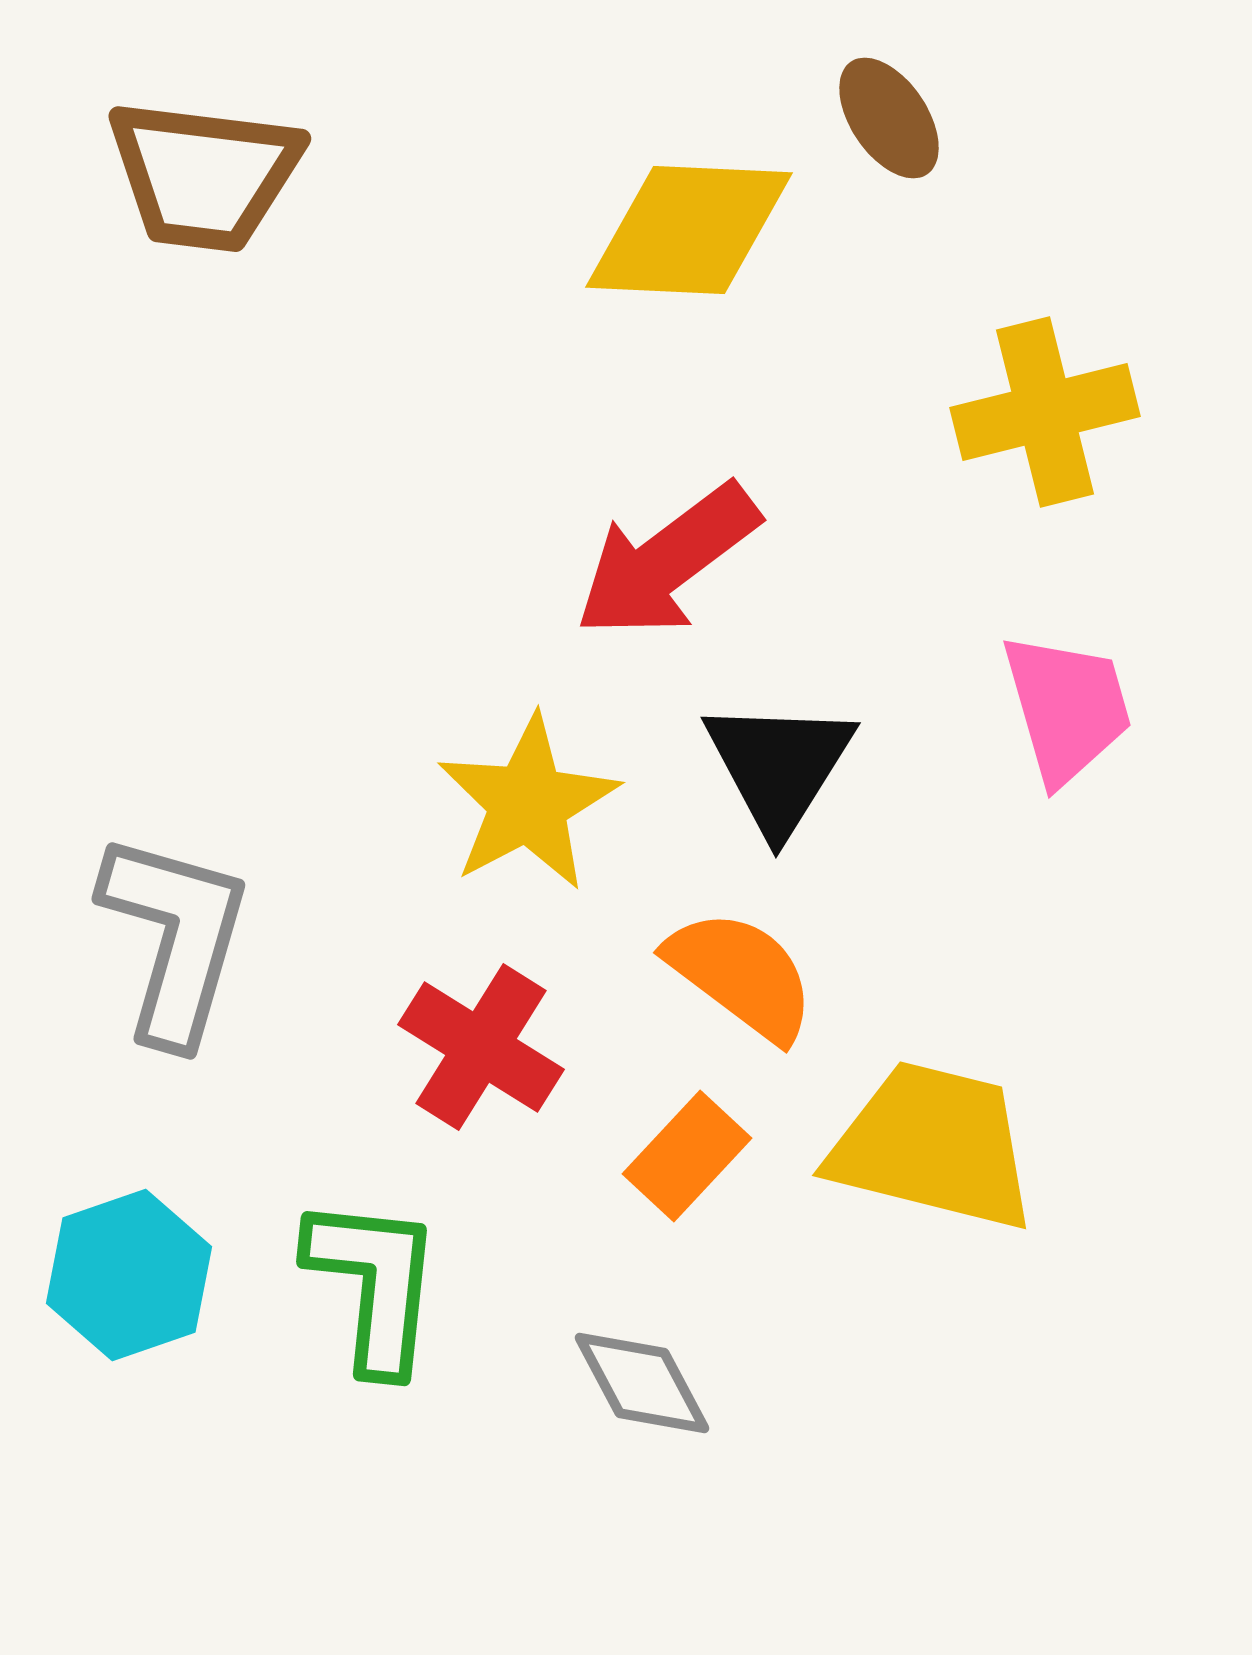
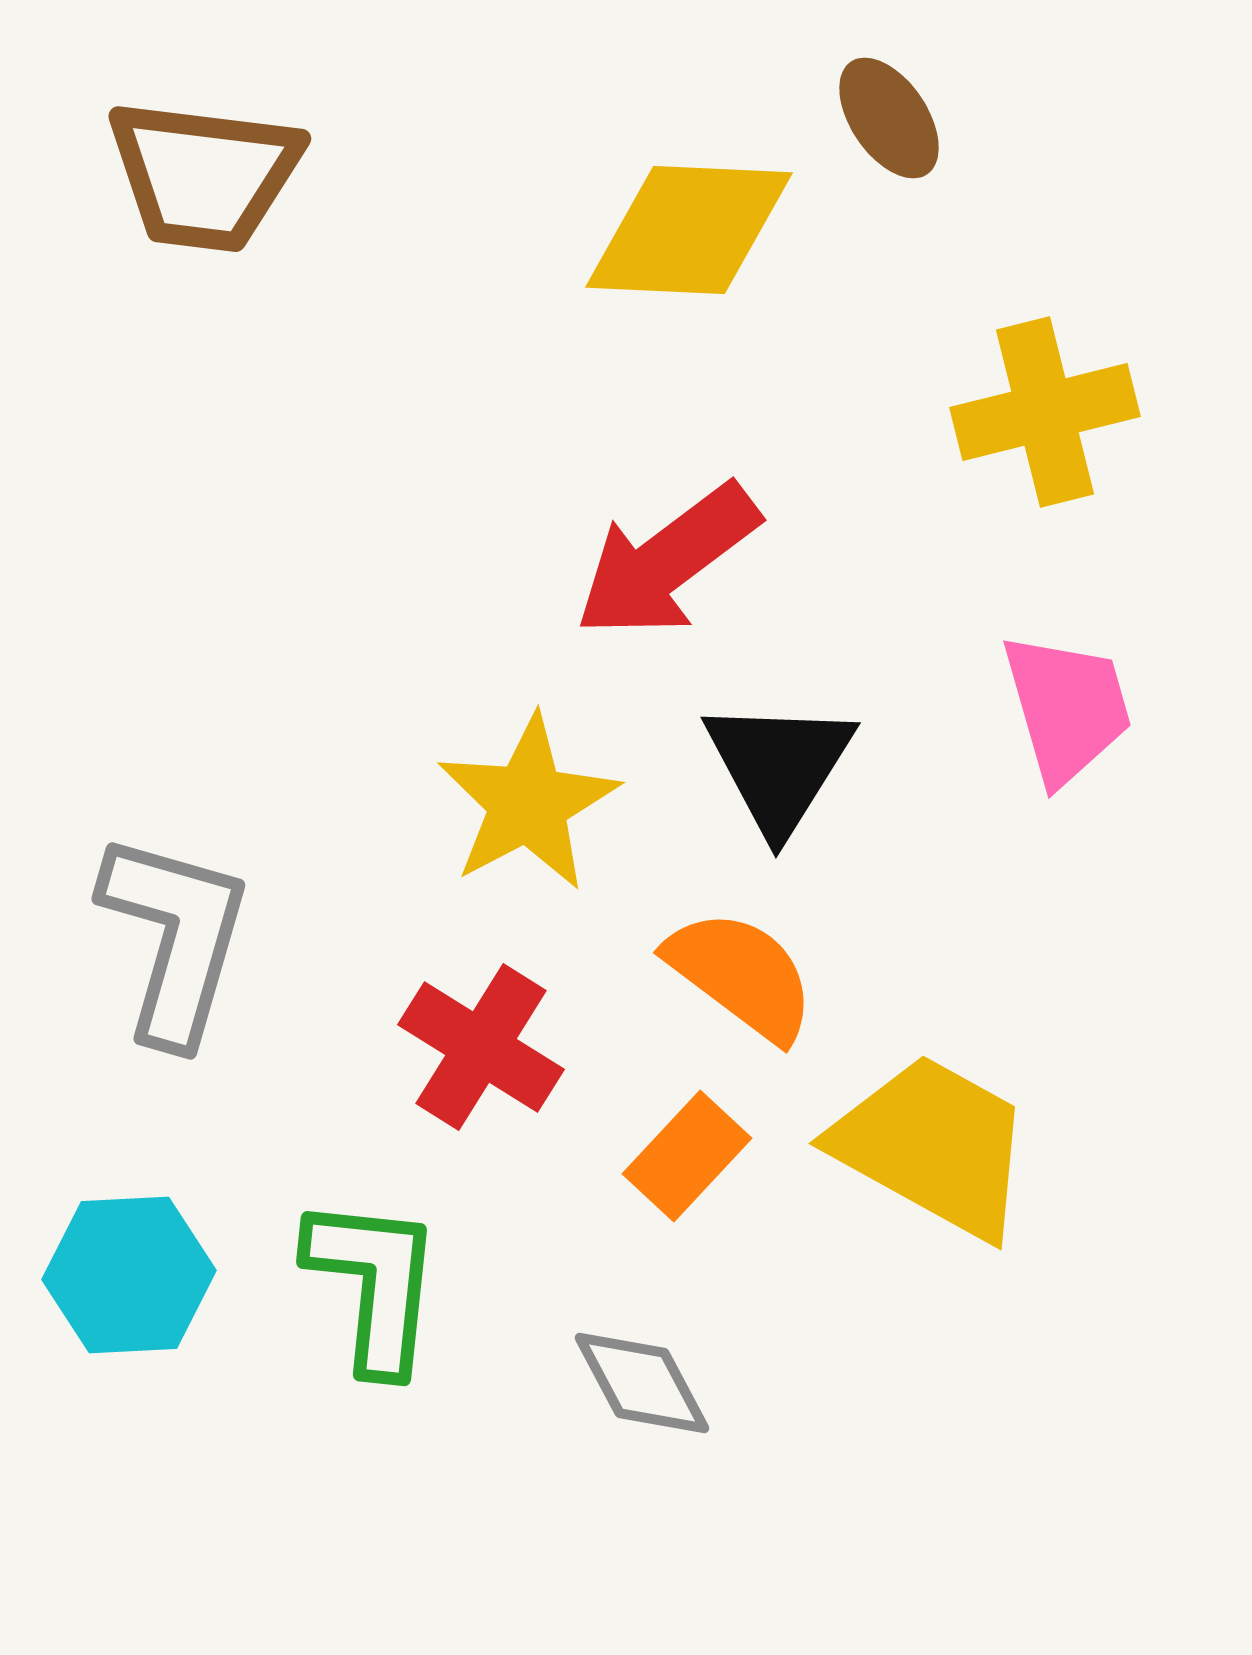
yellow trapezoid: rotated 15 degrees clockwise
cyan hexagon: rotated 16 degrees clockwise
